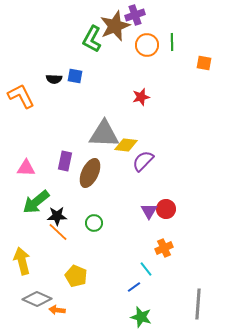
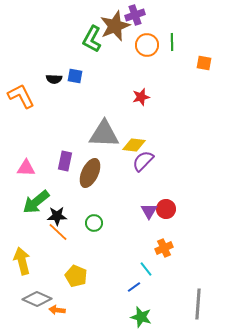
yellow diamond: moved 8 px right
